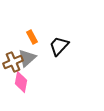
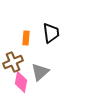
orange rectangle: moved 6 px left, 1 px down; rotated 32 degrees clockwise
black trapezoid: moved 8 px left, 13 px up; rotated 130 degrees clockwise
gray triangle: moved 13 px right, 14 px down
